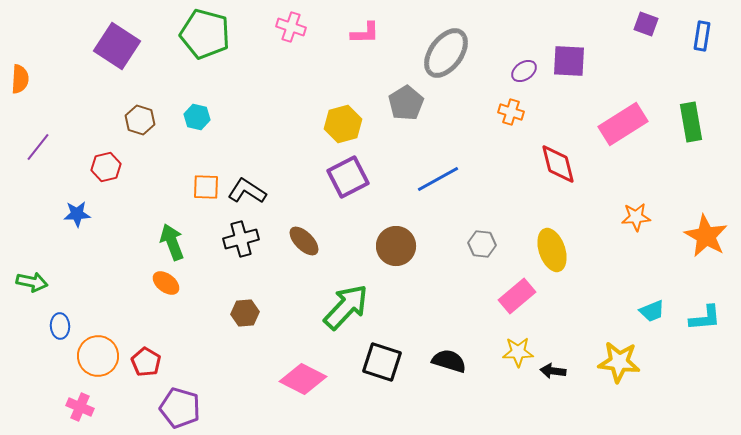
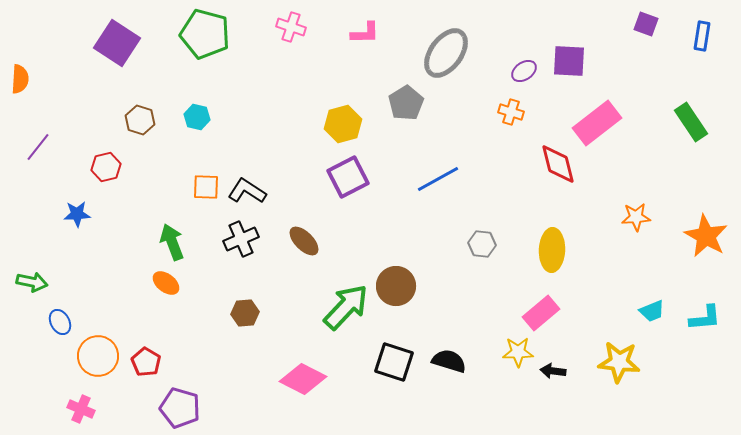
purple square at (117, 46): moved 3 px up
green rectangle at (691, 122): rotated 24 degrees counterclockwise
pink rectangle at (623, 124): moved 26 px left, 1 px up; rotated 6 degrees counterclockwise
black cross at (241, 239): rotated 8 degrees counterclockwise
brown circle at (396, 246): moved 40 px down
yellow ellipse at (552, 250): rotated 21 degrees clockwise
pink rectangle at (517, 296): moved 24 px right, 17 px down
blue ellipse at (60, 326): moved 4 px up; rotated 25 degrees counterclockwise
black square at (382, 362): moved 12 px right
pink cross at (80, 407): moved 1 px right, 2 px down
